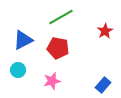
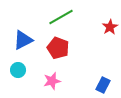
red star: moved 5 px right, 4 px up
red pentagon: rotated 10 degrees clockwise
blue rectangle: rotated 14 degrees counterclockwise
